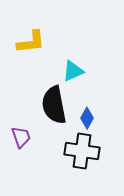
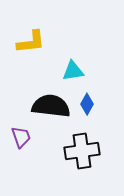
cyan triangle: rotated 15 degrees clockwise
black semicircle: moved 3 px left, 1 px down; rotated 108 degrees clockwise
blue diamond: moved 14 px up
black cross: rotated 16 degrees counterclockwise
